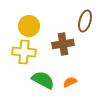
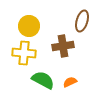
brown ellipse: moved 3 px left
brown cross: moved 2 px down
yellow cross: moved 1 px down
